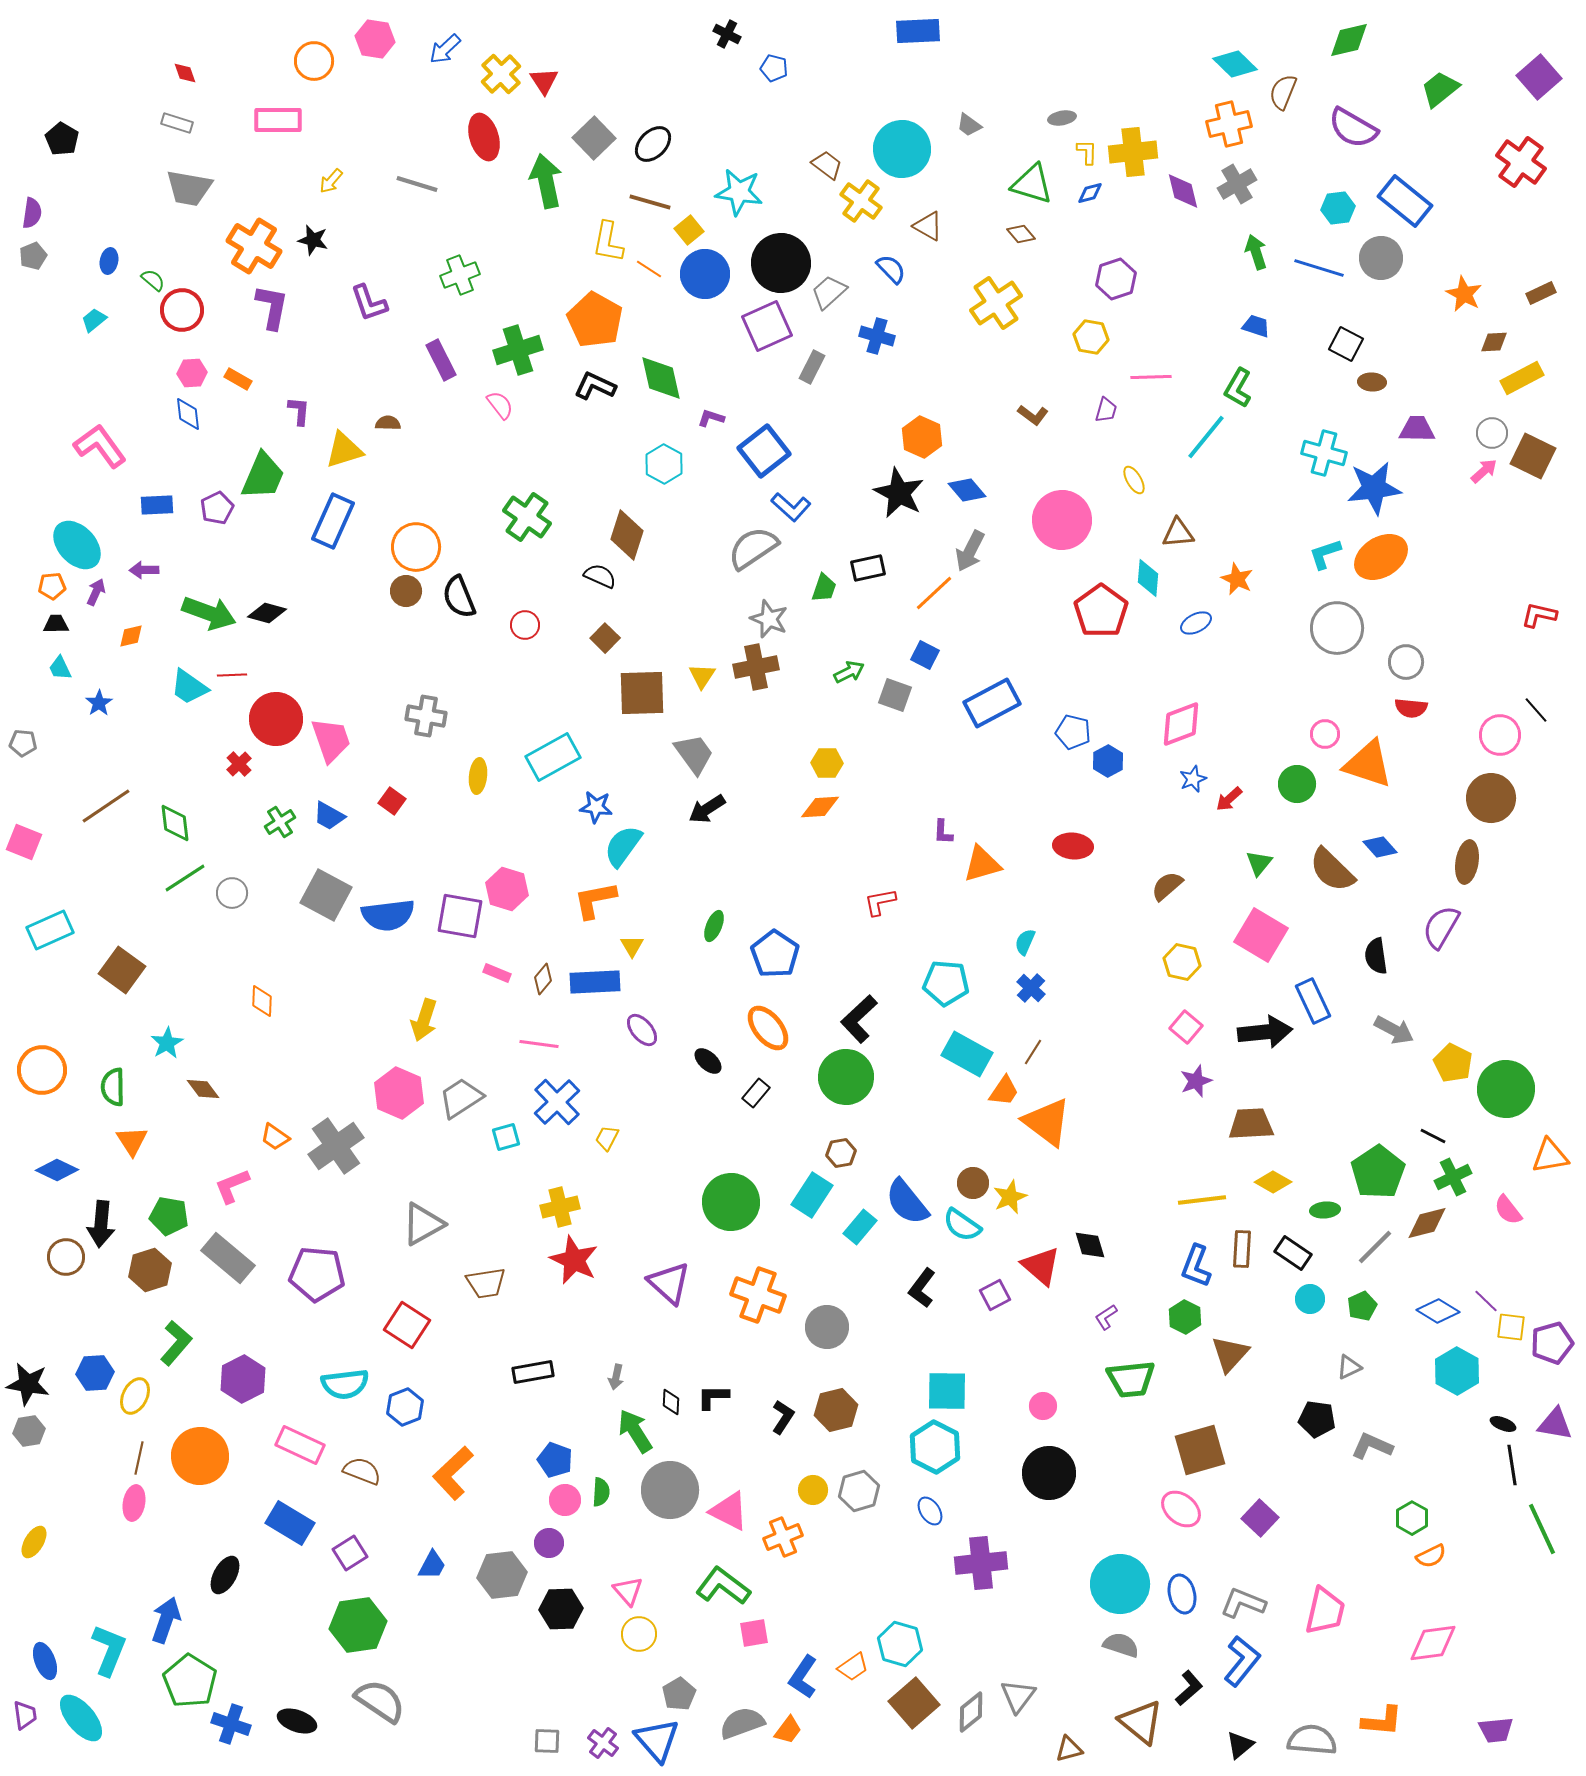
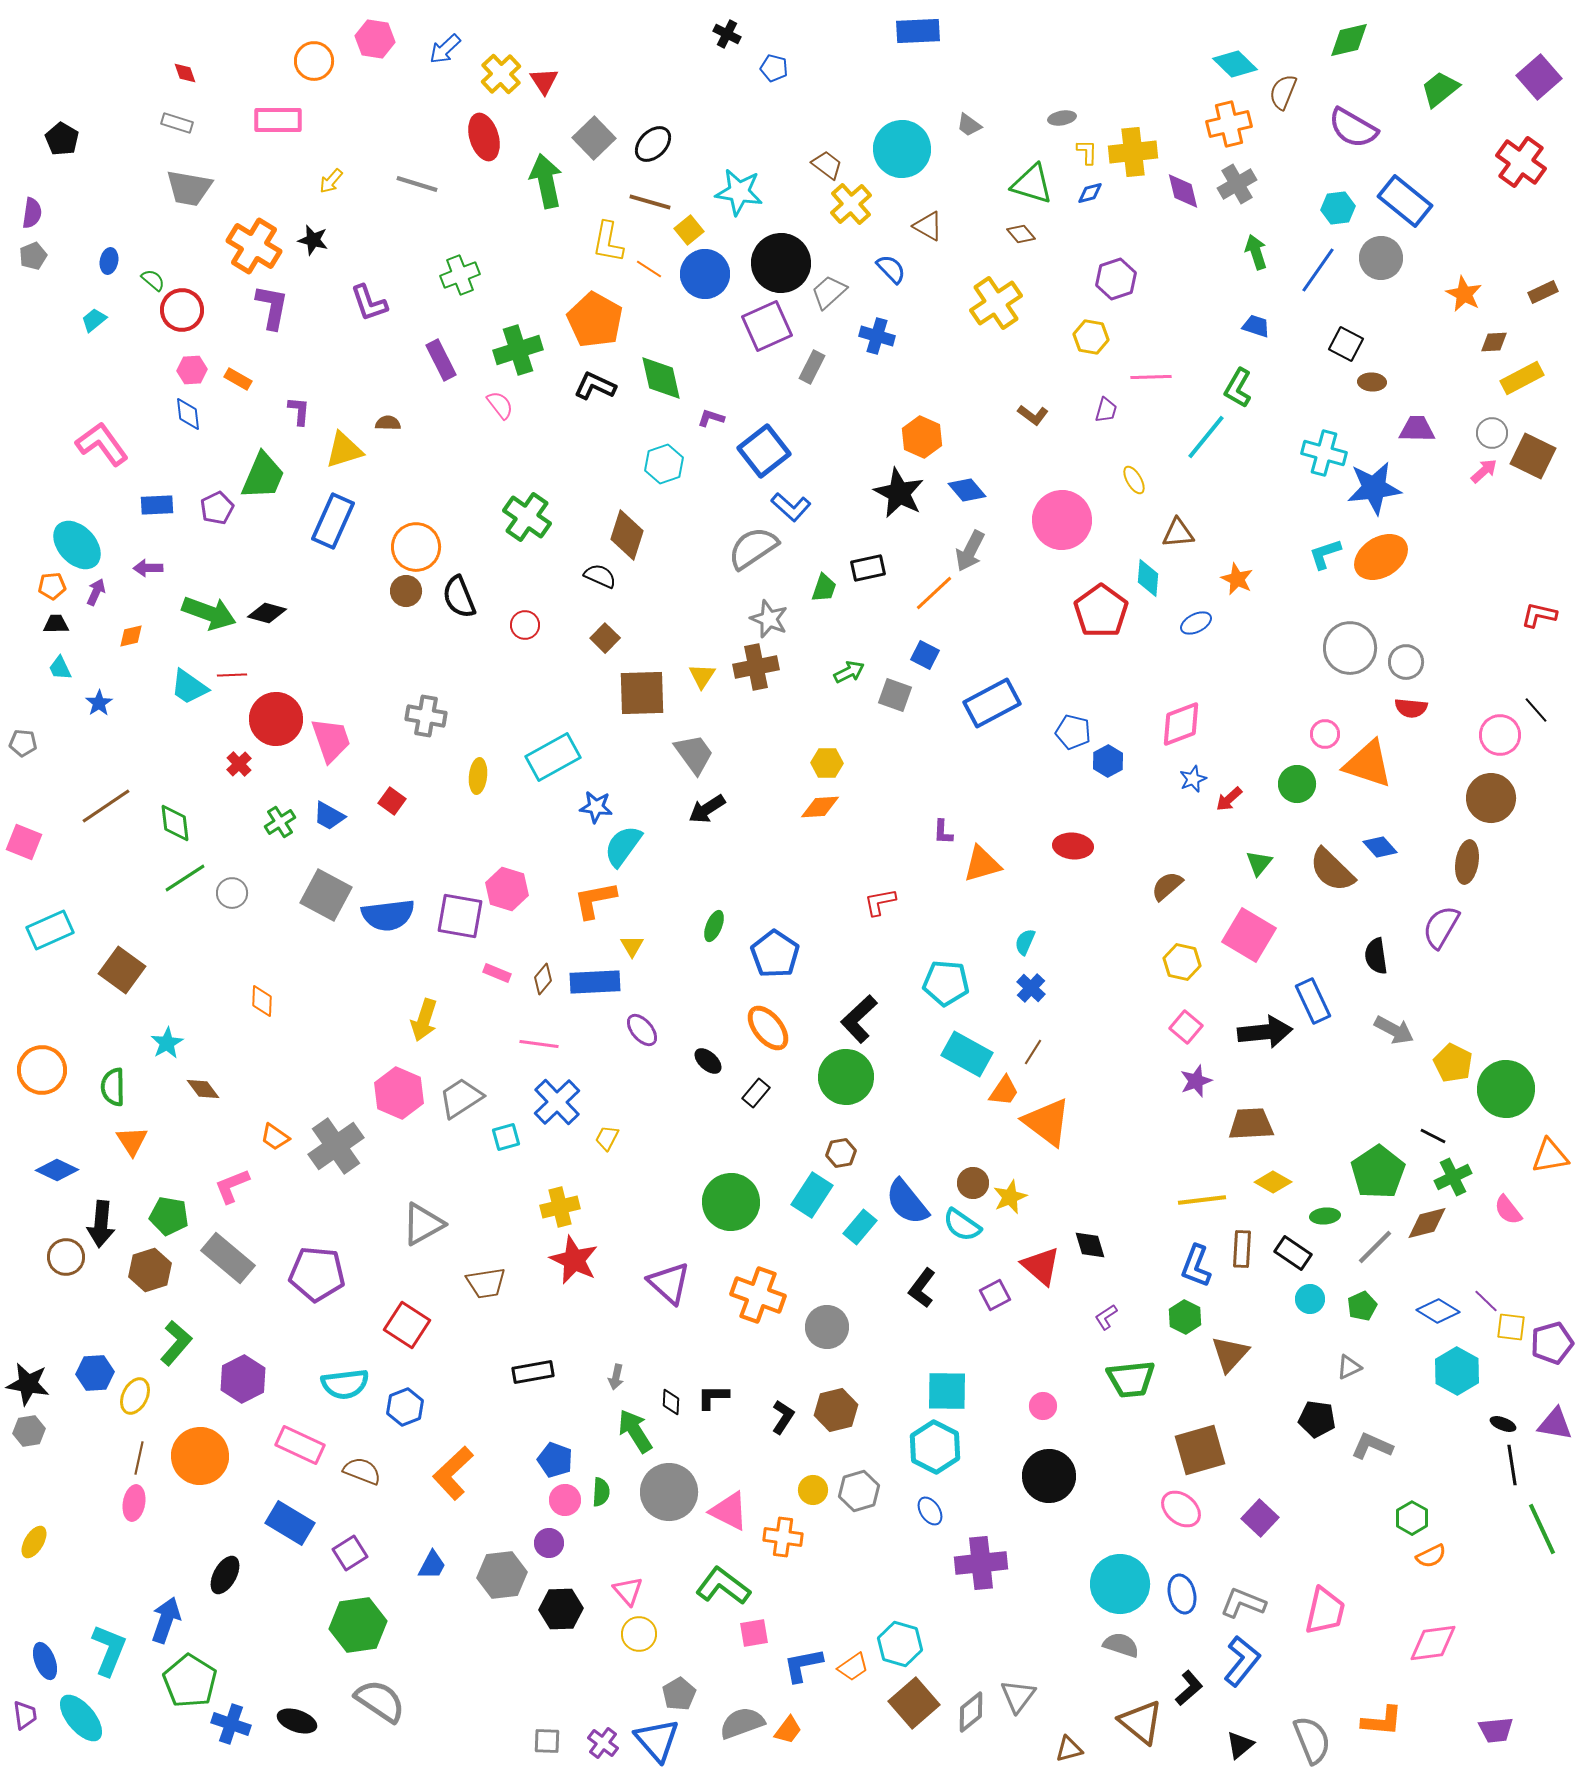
yellow cross at (861, 201): moved 10 px left, 3 px down; rotated 12 degrees clockwise
blue line at (1319, 268): moved 1 px left, 2 px down; rotated 72 degrees counterclockwise
brown rectangle at (1541, 293): moved 2 px right, 1 px up
pink hexagon at (192, 373): moved 3 px up
pink L-shape at (100, 446): moved 2 px right, 2 px up
cyan hexagon at (664, 464): rotated 12 degrees clockwise
purple arrow at (144, 570): moved 4 px right, 2 px up
gray circle at (1337, 628): moved 13 px right, 20 px down
pink square at (1261, 935): moved 12 px left
green ellipse at (1325, 1210): moved 6 px down
black circle at (1049, 1473): moved 3 px down
gray circle at (670, 1490): moved 1 px left, 2 px down
orange cross at (783, 1537): rotated 30 degrees clockwise
blue L-shape at (803, 1677): moved 12 px up; rotated 45 degrees clockwise
gray semicircle at (1312, 1740): rotated 63 degrees clockwise
